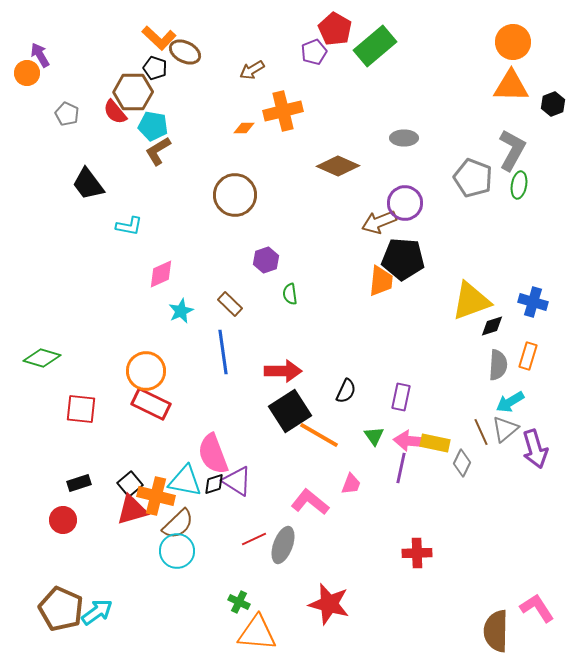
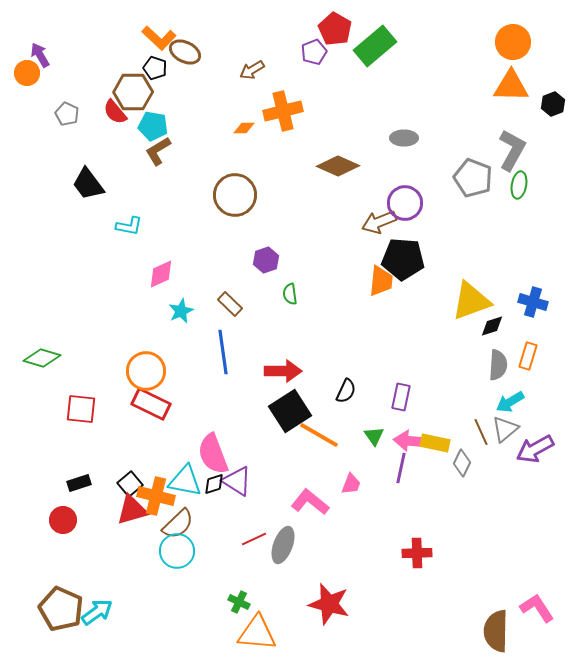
purple arrow at (535, 449): rotated 78 degrees clockwise
